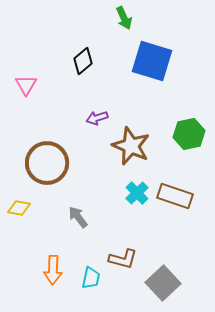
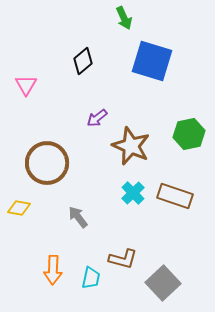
purple arrow: rotated 20 degrees counterclockwise
cyan cross: moved 4 px left
